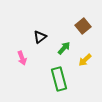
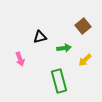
black triangle: rotated 24 degrees clockwise
green arrow: rotated 40 degrees clockwise
pink arrow: moved 2 px left, 1 px down
green rectangle: moved 2 px down
